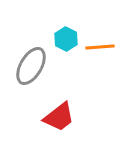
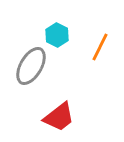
cyan hexagon: moved 9 px left, 4 px up
orange line: rotated 60 degrees counterclockwise
